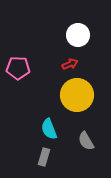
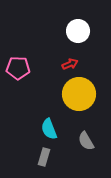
white circle: moved 4 px up
yellow circle: moved 2 px right, 1 px up
